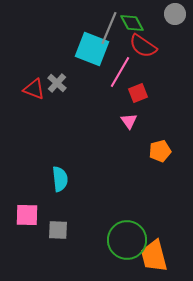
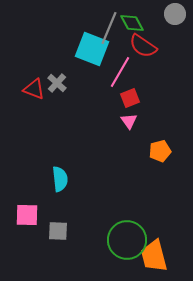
red square: moved 8 px left, 5 px down
gray square: moved 1 px down
